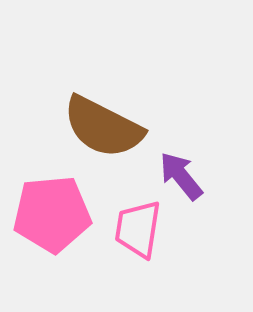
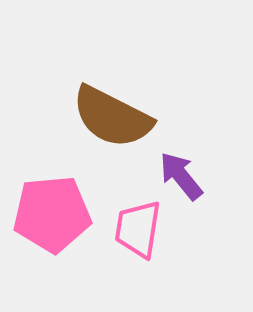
brown semicircle: moved 9 px right, 10 px up
